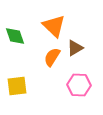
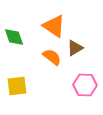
orange triangle: rotated 10 degrees counterclockwise
green diamond: moved 1 px left, 1 px down
orange semicircle: rotated 96 degrees clockwise
pink hexagon: moved 6 px right
